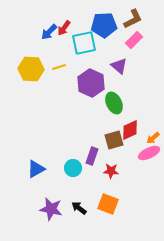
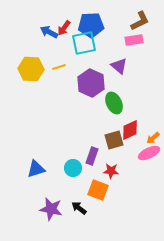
brown L-shape: moved 7 px right, 2 px down
blue pentagon: moved 13 px left
blue arrow: rotated 72 degrees clockwise
pink rectangle: rotated 36 degrees clockwise
blue triangle: rotated 12 degrees clockwise
orange square: moved 10 px left, 14 px up
